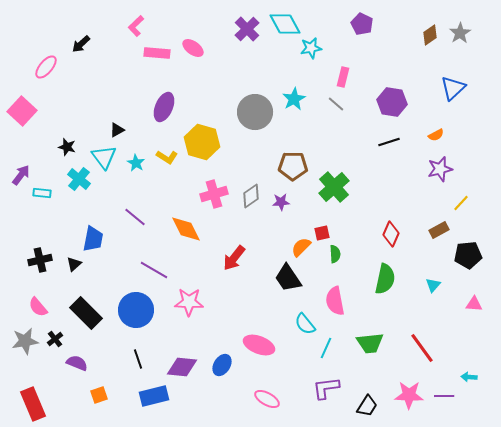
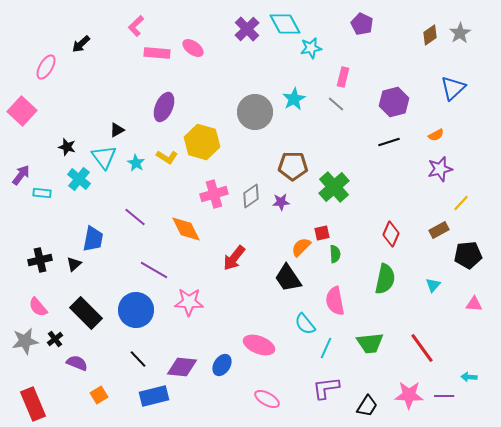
pink ellipse at (46, 67): rotated 10 degrees counterclockwise
purple hexagon at (392, 102): moved 2 px right; rotated 24 degrees counterclockwise
black line at (138, 359): rotated 24 degrees counterclockwise
orange square at (99, 395): rotated 12 degrees counterclockwise
